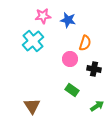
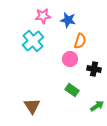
orange semicircle: moved 5 px left, 2 px up
